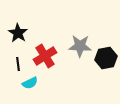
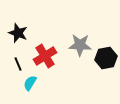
black star: rotated 12 degrees counterclockwise
gray star: moved 1 px up
black line: rotated 16 degrees counterclockwise
cyan semicircle: rotated 147 degrees clockwise
